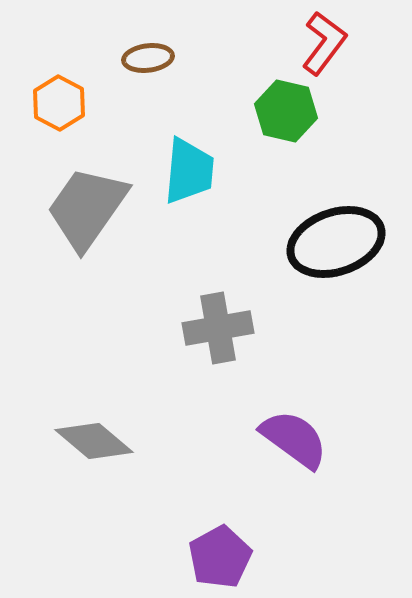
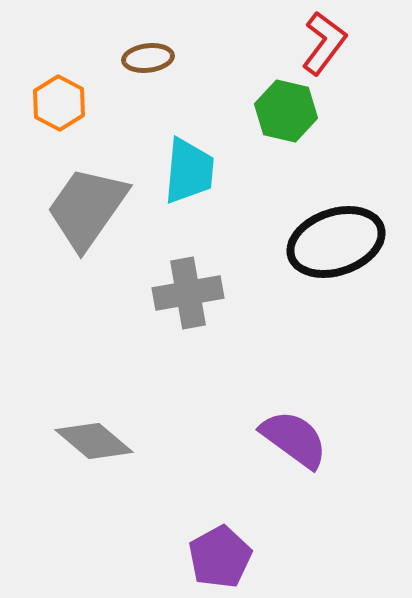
gray cross: moved 30 px left, 35 px up
